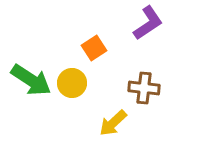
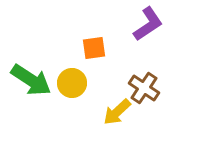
purple L-shape: moved 1 px down
orange square: rotated 25 degrees clockwise
brown cross: rotated 28 degrees clockwise
yellow arrow: moved 4 px right, 11 px up
